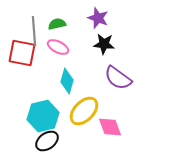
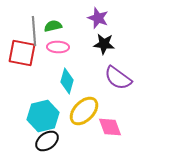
green semicircle: moved 4 px left, 2 px down
pink ellipse: rotated 25 degrees counterclockwise
